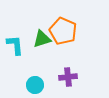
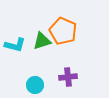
green triangle: moved 2 px down
cyan L-shape: rotated 110 degrees clockwise
